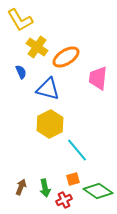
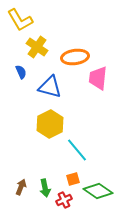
orange ellipse: moved 9 px right; rotated 24 degrees clockwise
blue triangle: moved 2 px right, 2 px up
